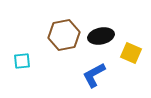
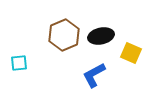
brown hexagon: rotated 12 degrees counterclockwise
cyan square: moved 3 px left, 2 px down
